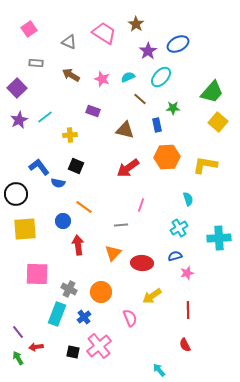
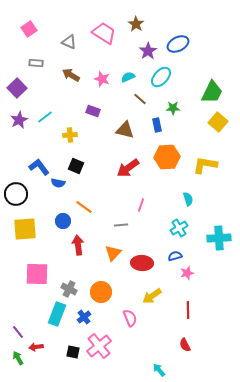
green trapezoid at (212, 92): rotated 15 degrees counterclockwise
